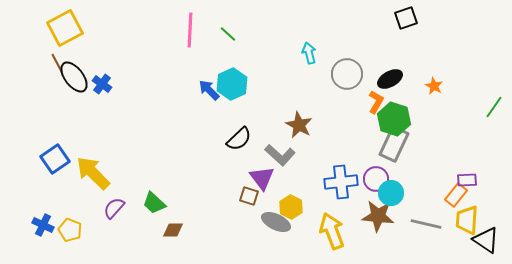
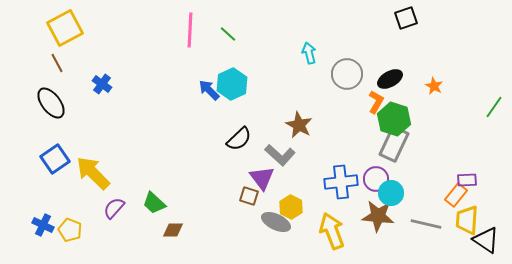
black ellipse at (74, 77): moved 23 px left, 26 px down
